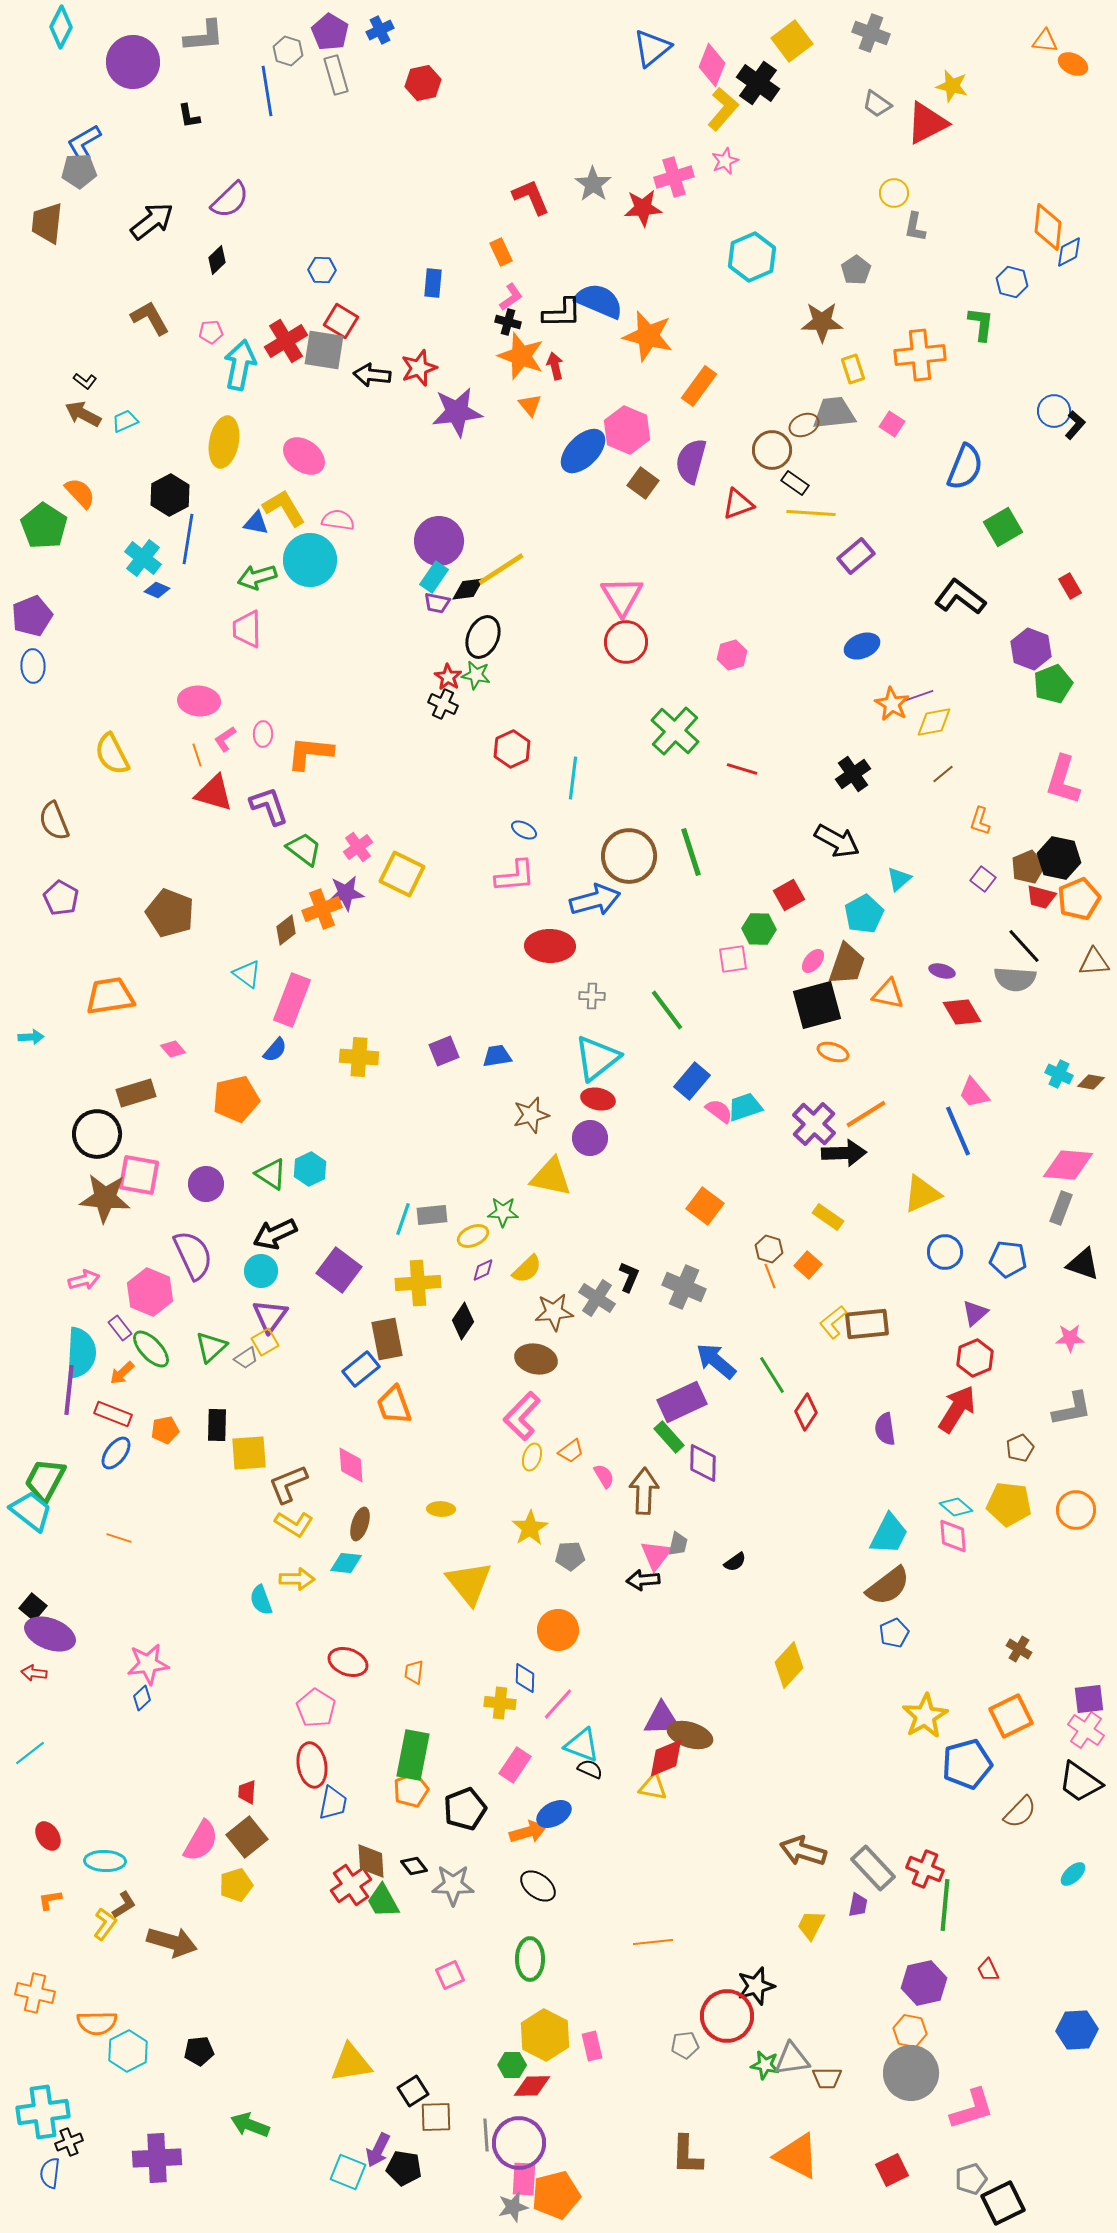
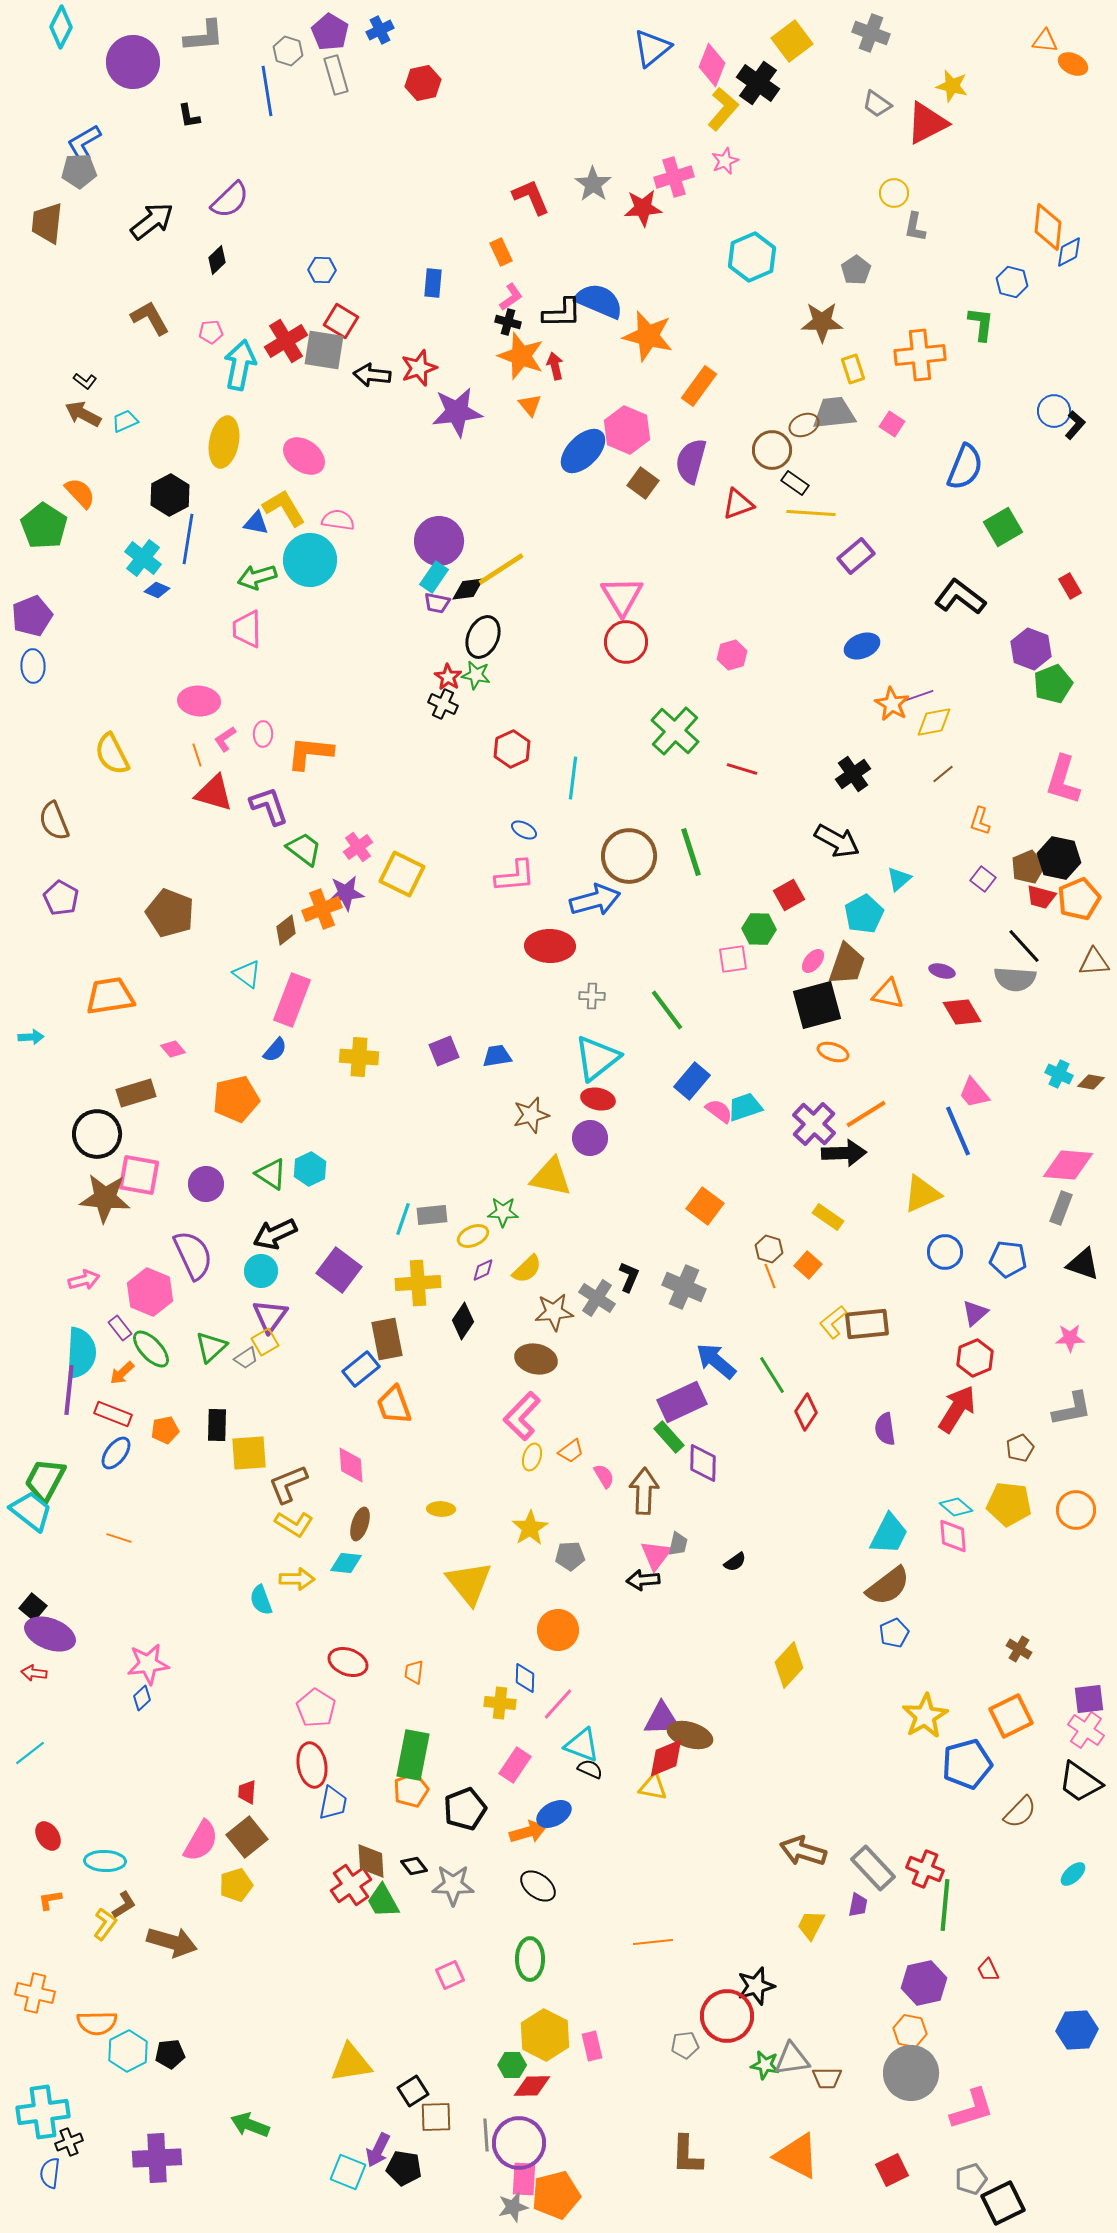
black pentagon at (199, 2051): moved 29 px left, 3 px down
